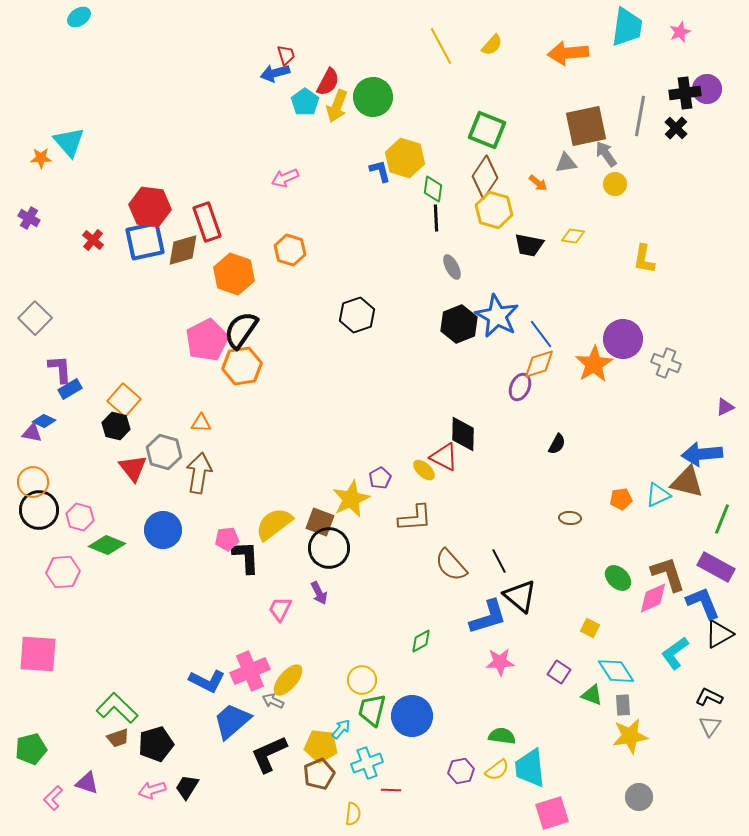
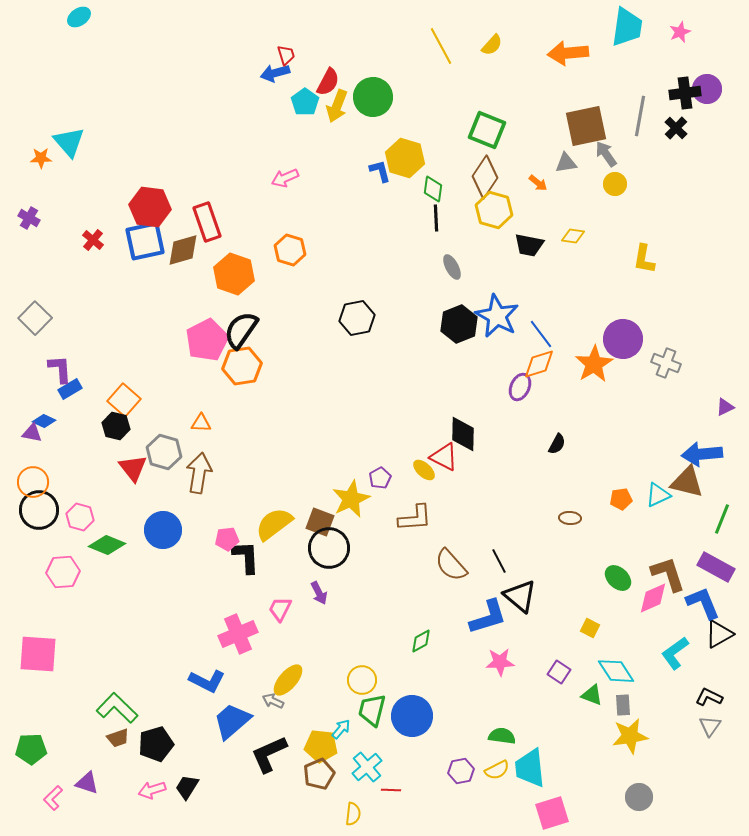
black hexagon at (357, 315): moved 3 px down; rotated 8 degrees clockwise
pink cross at (250, 671): moved 12 px left, 37 px up
green pentagon at (31, 749): rotated 12 degrees clockwise
cyan cross at (367, 763): moved 4 px down; rotated 20 degrees counterclockwise
yellow semicircle at (497, 770): rotated 10 degrees clockwise
